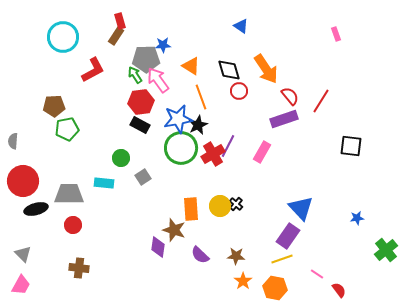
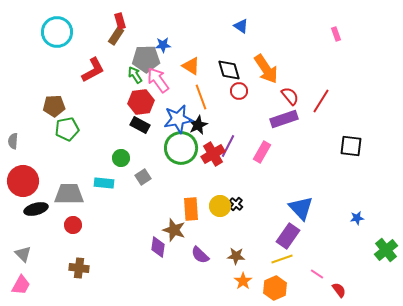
cyan circle at (63, 37): moved 6 px left, 5 px up
orange hexagon at (275, 288): rotated 25 degrees clockwise
